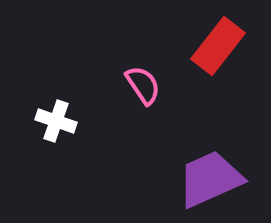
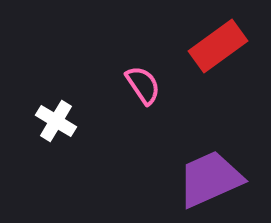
red rectangle: rotated 16 degrees clockwise
white cross: rotated 12 degrees clockwise
